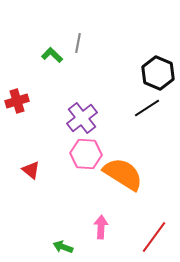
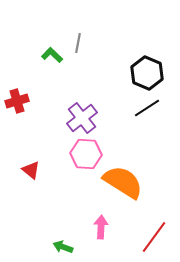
black hexagon: moved 11 px left
orange semicircle: moved 8 px down
